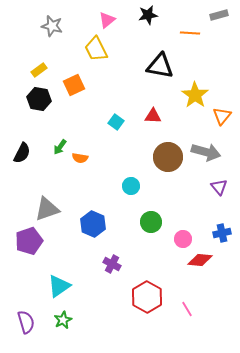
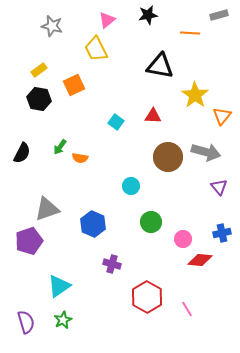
purple cross: rotated 12 degrees counterclockwise
